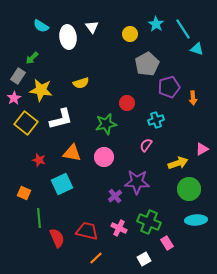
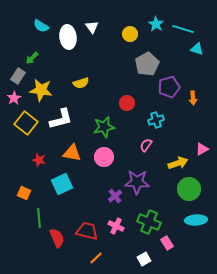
cyan line: rotated 40 degrees counterclockwise
green star: moved 2 px left, 3 px down
pink cross: moved 3 px left, 2 px up
